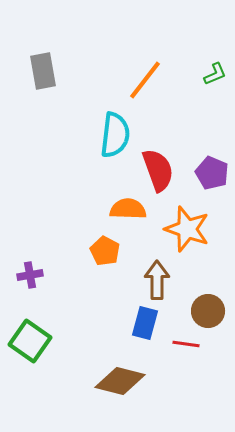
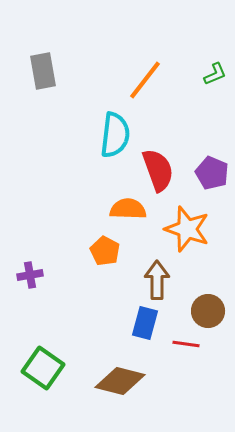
green square: moved 13 px right, 27 px down
